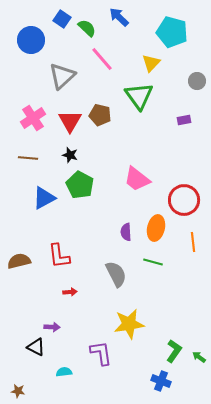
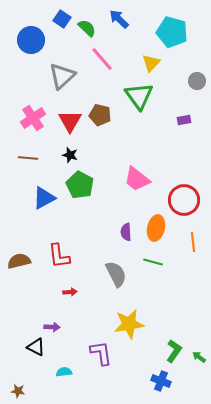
blue arrow: moved 2 px down
